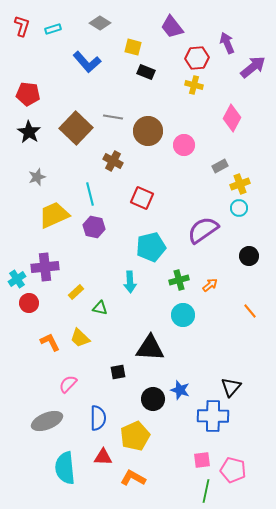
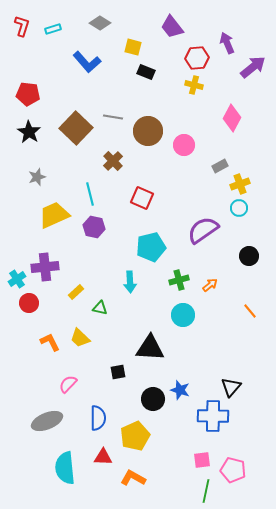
brown cross at (113, 161): rotated 18 degrees clockwise
